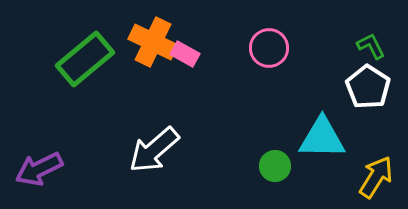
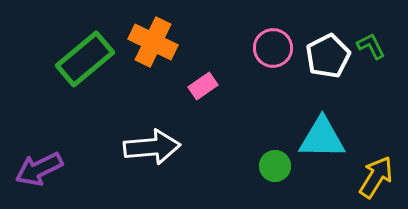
pink circle: moved 4 px right
pink rectangle: moved 18 px right, 32 px down; rotated 64 degrees counterclockwise
white pentagon: moved 40 px left, 31 px up; rotated 12 degrees clockwise
white arrow: moved 2 px left, 3 px up; rotated 144 degrees counterclockwise
